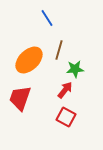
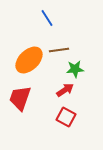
brown line: rotated 66 degrees clockwise
red arrow: rotated 18 degrees clockwise
